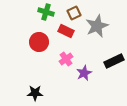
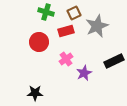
red rectangle: rotated 42 degrees counterclockwise
